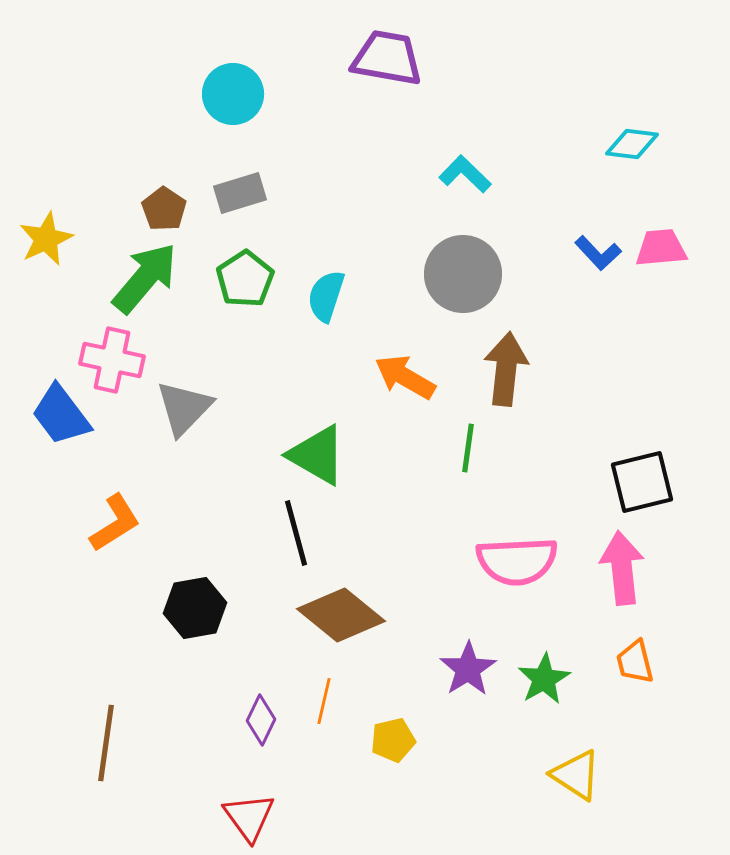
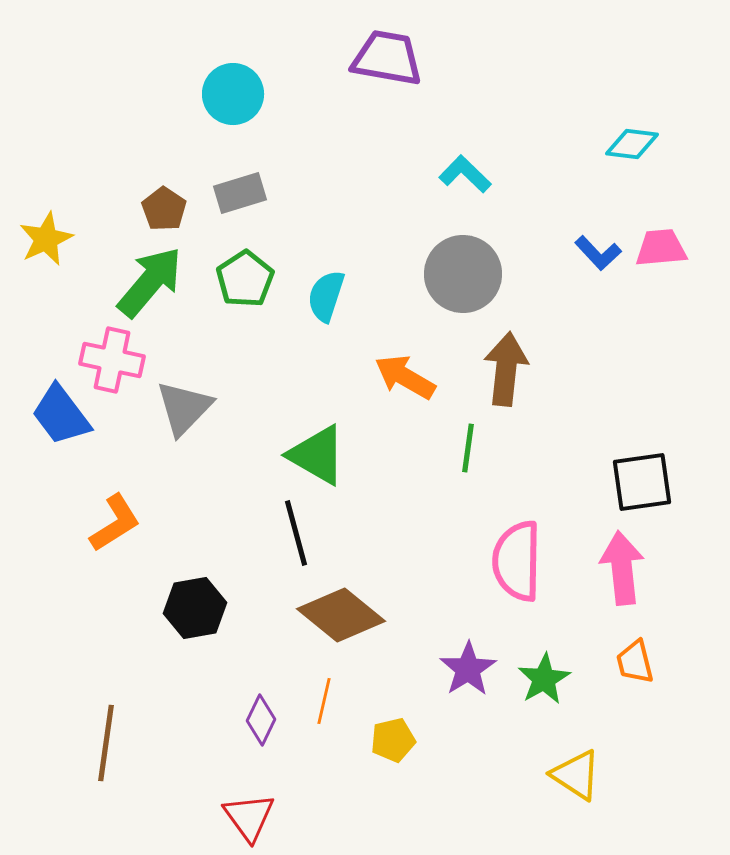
green arrow: moved 5 px right, 4 px down
black square: rotated 6 degrees clockwise
pink semicircle: rotated 94 degrees clockwise
